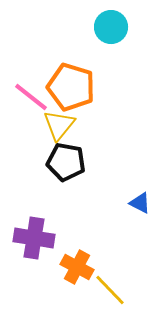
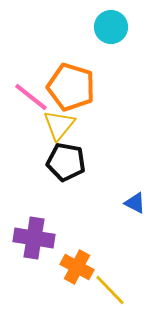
blue triangle: moved 5 px left
